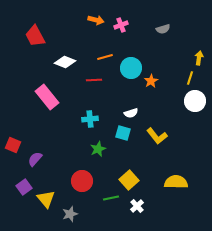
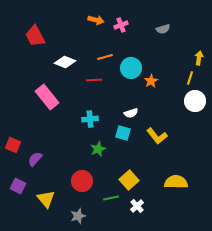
purple square: moved 6 px left, 1 px up; rotated 28 degrees counterclockwise
gray star: moved 8 px right, 2 px down
